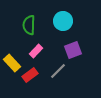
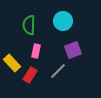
pink rectangle: rotated 32 degrees counterclockwise
red rectangle: rotated 21 degrees counterclockwise
